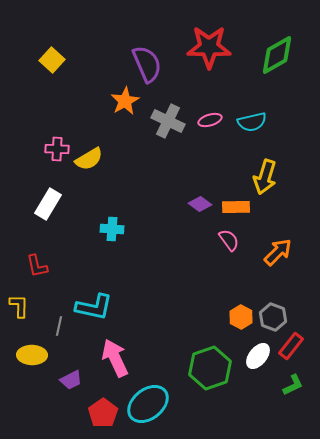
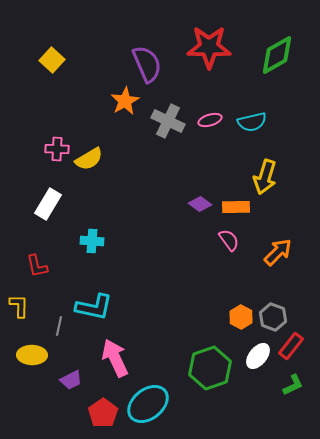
cyan cross: moved 20 px left, 12 px down
